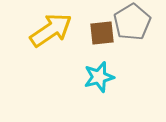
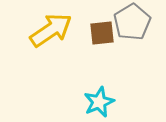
cyan star: moved 25 px down; rotated 8 degrees counterclockwise
